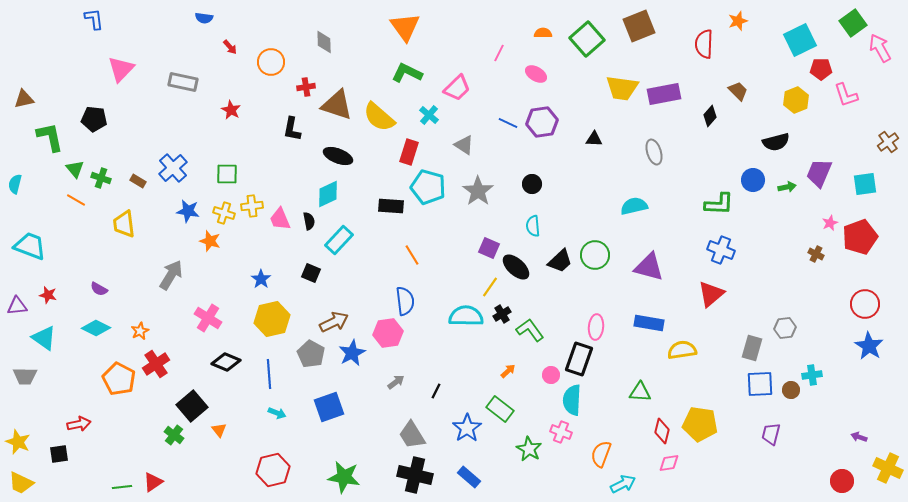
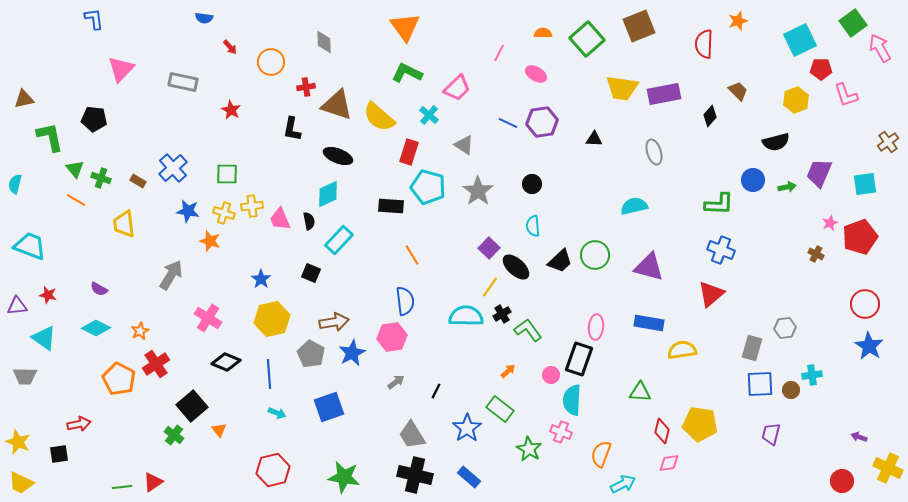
purple square at (489, 248): rotated 20 degrees clockwise
brown arrow at (334, 322): rotated 16 degrees clockwise
green L-shape at (530, 330): moved 2 px left
pink hexagon at (388, 333): moved 4 px right, 4 px down
